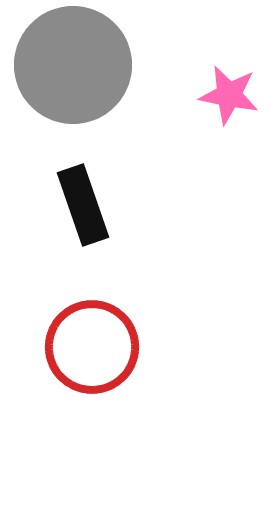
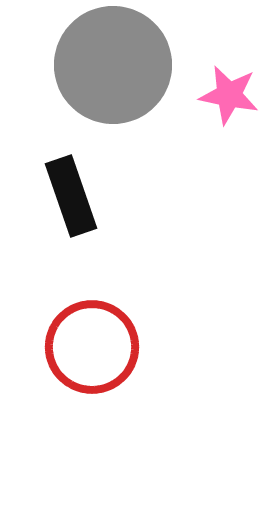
gray circle: moved 40 px right
black rectangle: moved 12 px left, 9 px up
